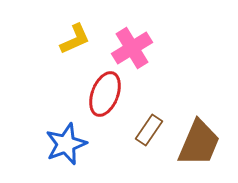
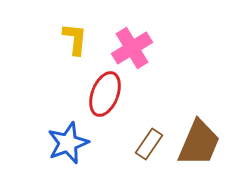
yellow L-shape: rotated 60 degrees counterclockwise
brown rectangle: moved 14 px down
blue star: moved 2 px right, 1 px up
